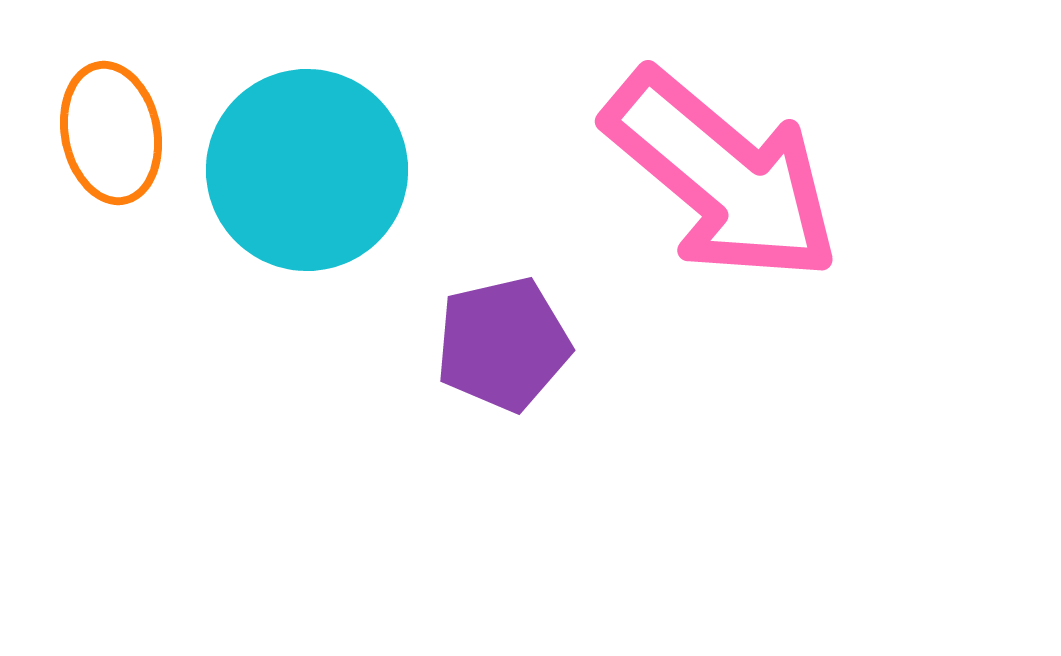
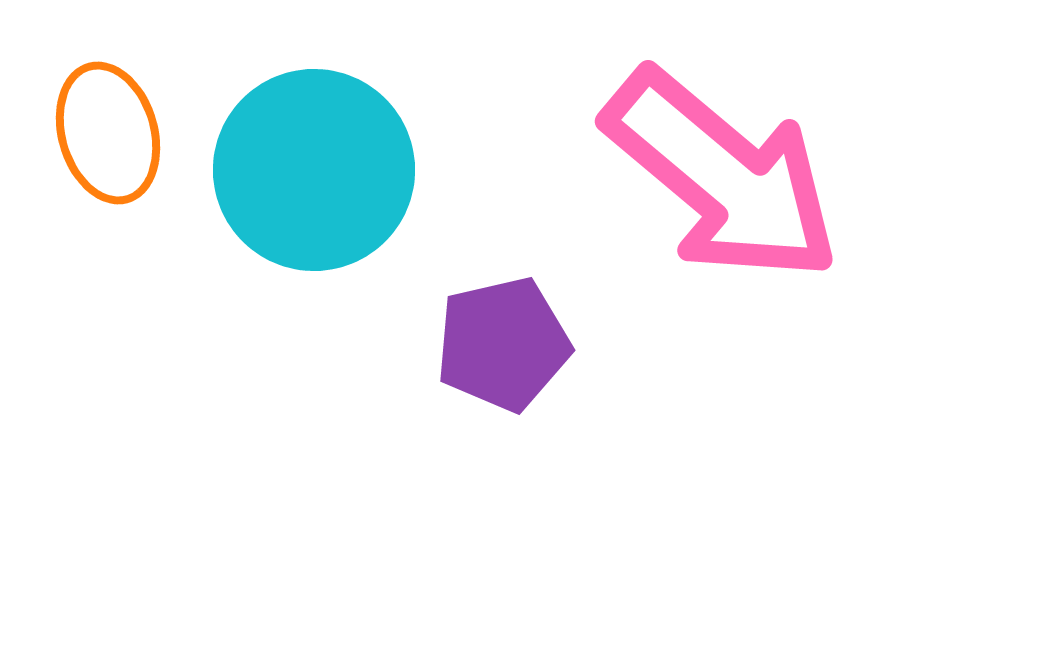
orange ellipse: moved 3 px left; rotated 5 degrees counterclockwise
cyan circle: moved 7 px right
